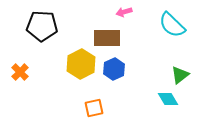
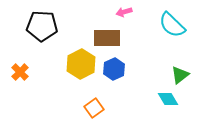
orange square: rotated 24 degrees counterclockwise
